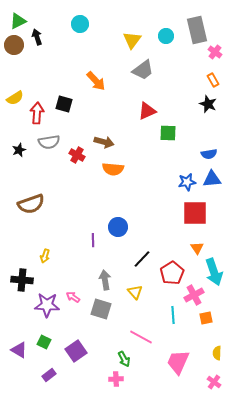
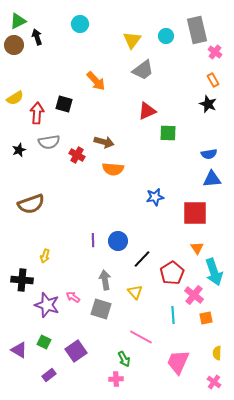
blue star at (187, 182): moved 32 px left, 15 px down
blue circle at (118, 227): moved 14 px down
pink cross at (194, 295): rotated 24 degrees counterclockwise
purple star at (47, 305): rotated 15 degrees clockwise
